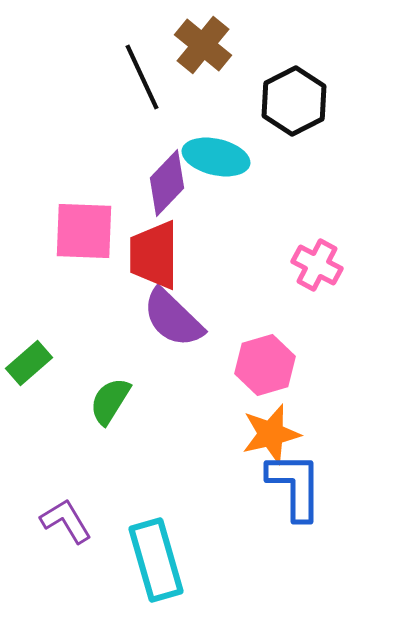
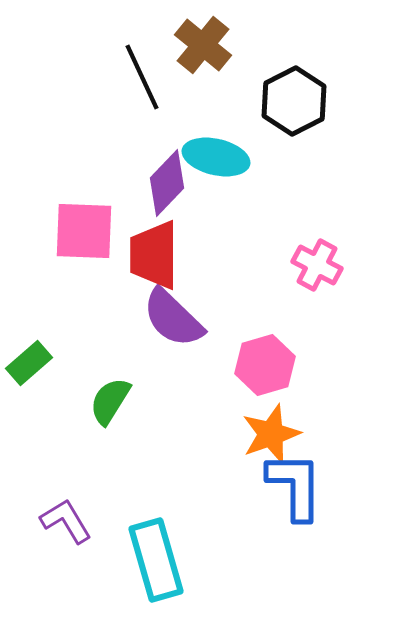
orange star: rotated 6 degrees counterclockwise
